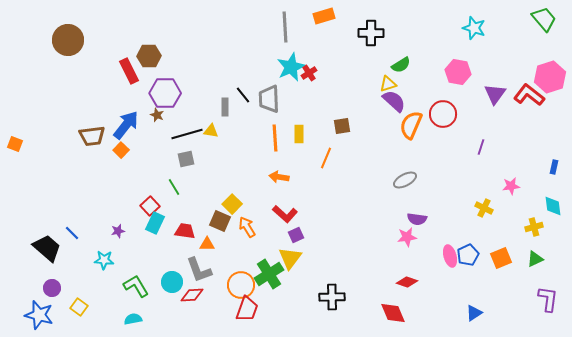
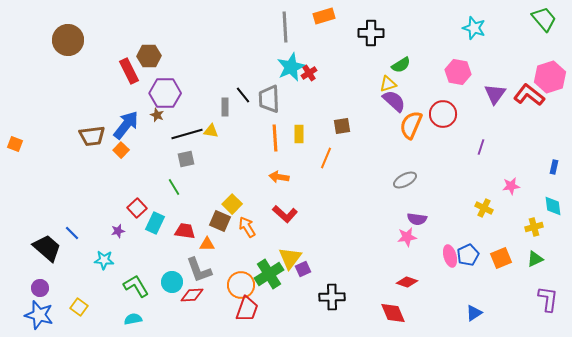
red square at (150, 206): moved 13 px left, 2 px down
purple square at (296, 235): moved 7 px right, 34 px down
purple circle at (52, 288): moved 12 px left
